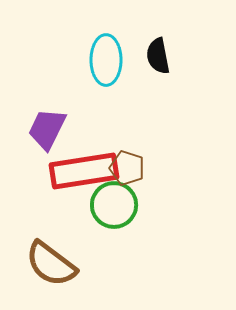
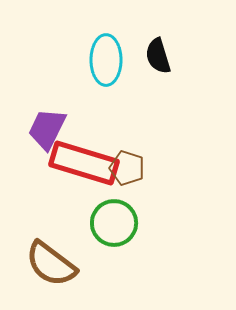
black semicircle: rotated 6 degrees counterclockwise
red rectangle: moved 8 px up; rotated 26 degrees clockwise
green circle: moved 18 px down
